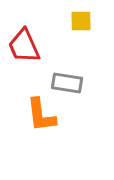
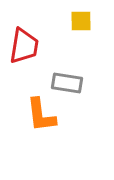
red trapezoid: rotated 147 degrees counterclockwise
